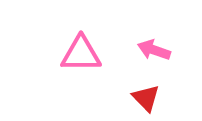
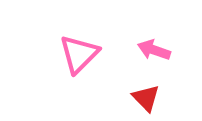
pink triangle: moved 2 px left; rotated 45 degrees counterclockwise
